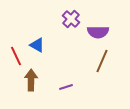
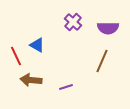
purple cross: moved 2 px right, 3 px down
purple semicircle: moved 10 px right, 4 px up
brown arrow: rotated 85 degrees counterclockwise
